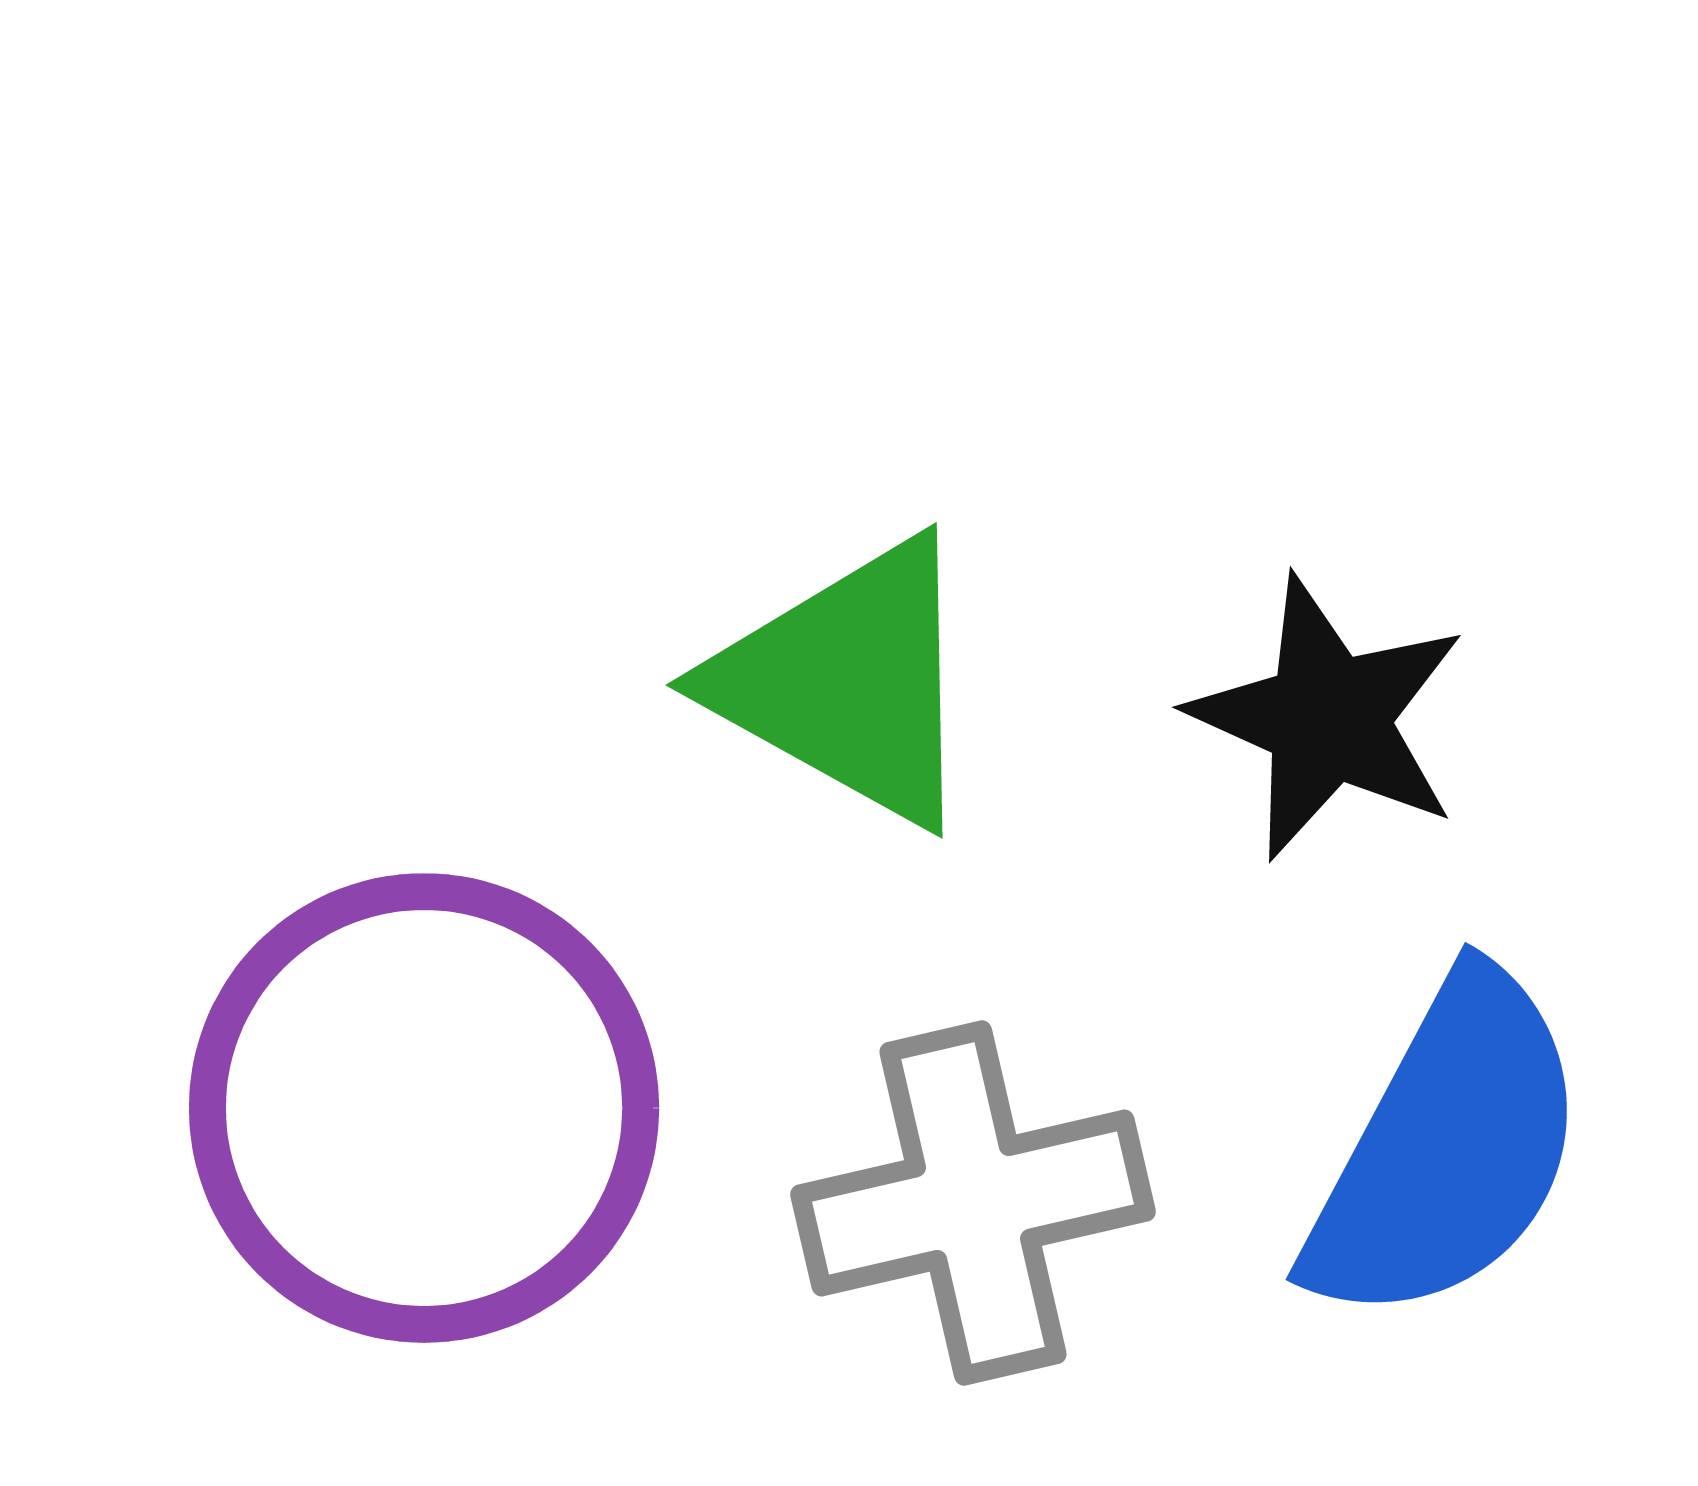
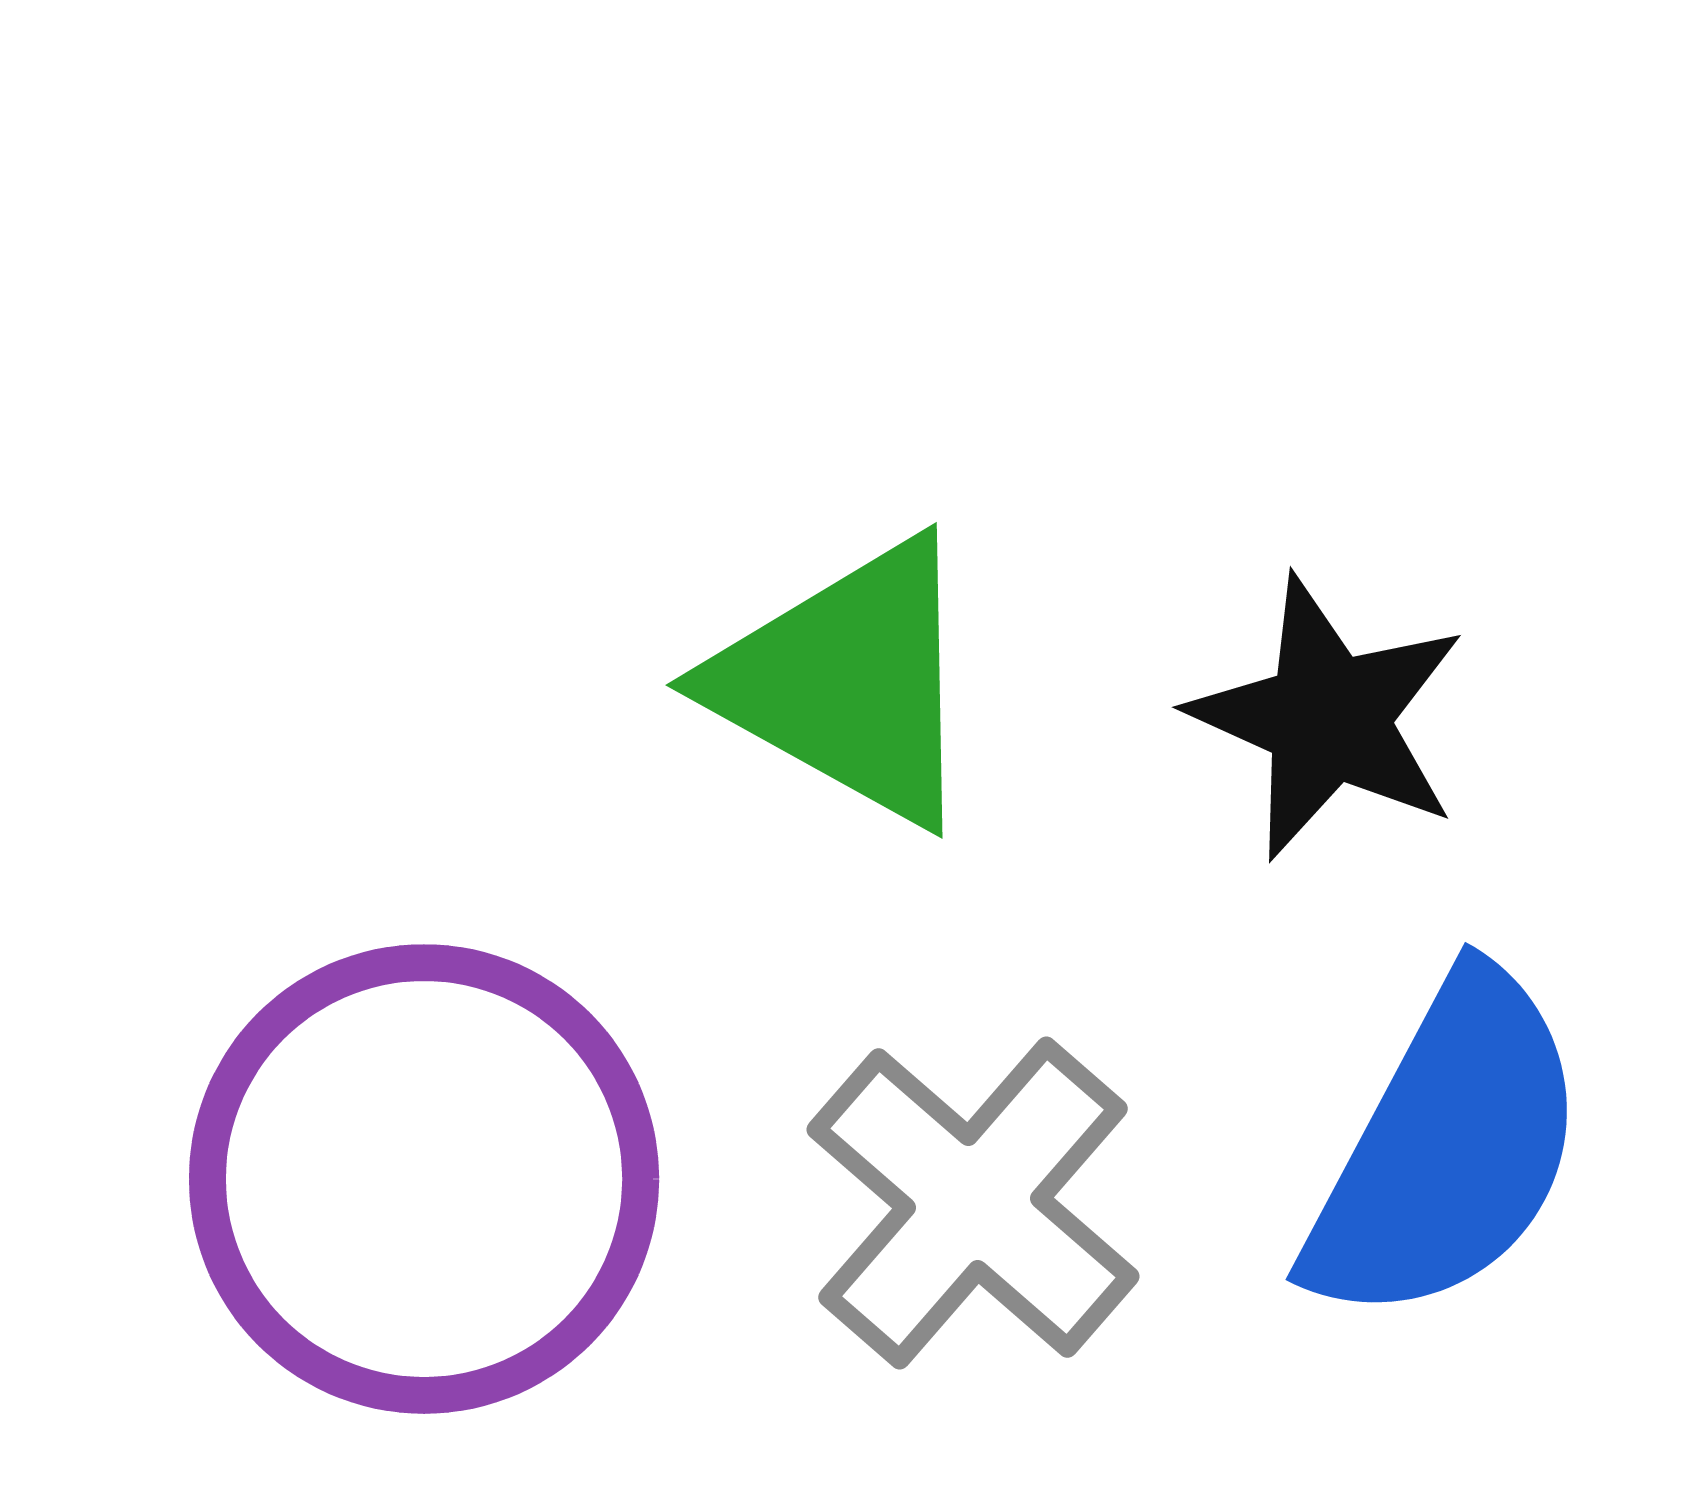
purple circle: moved 71 px down
gray cross: rotated 36 degrees counterclockwise
